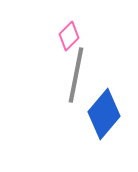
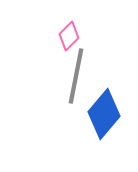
gray line: moved 1 px down
